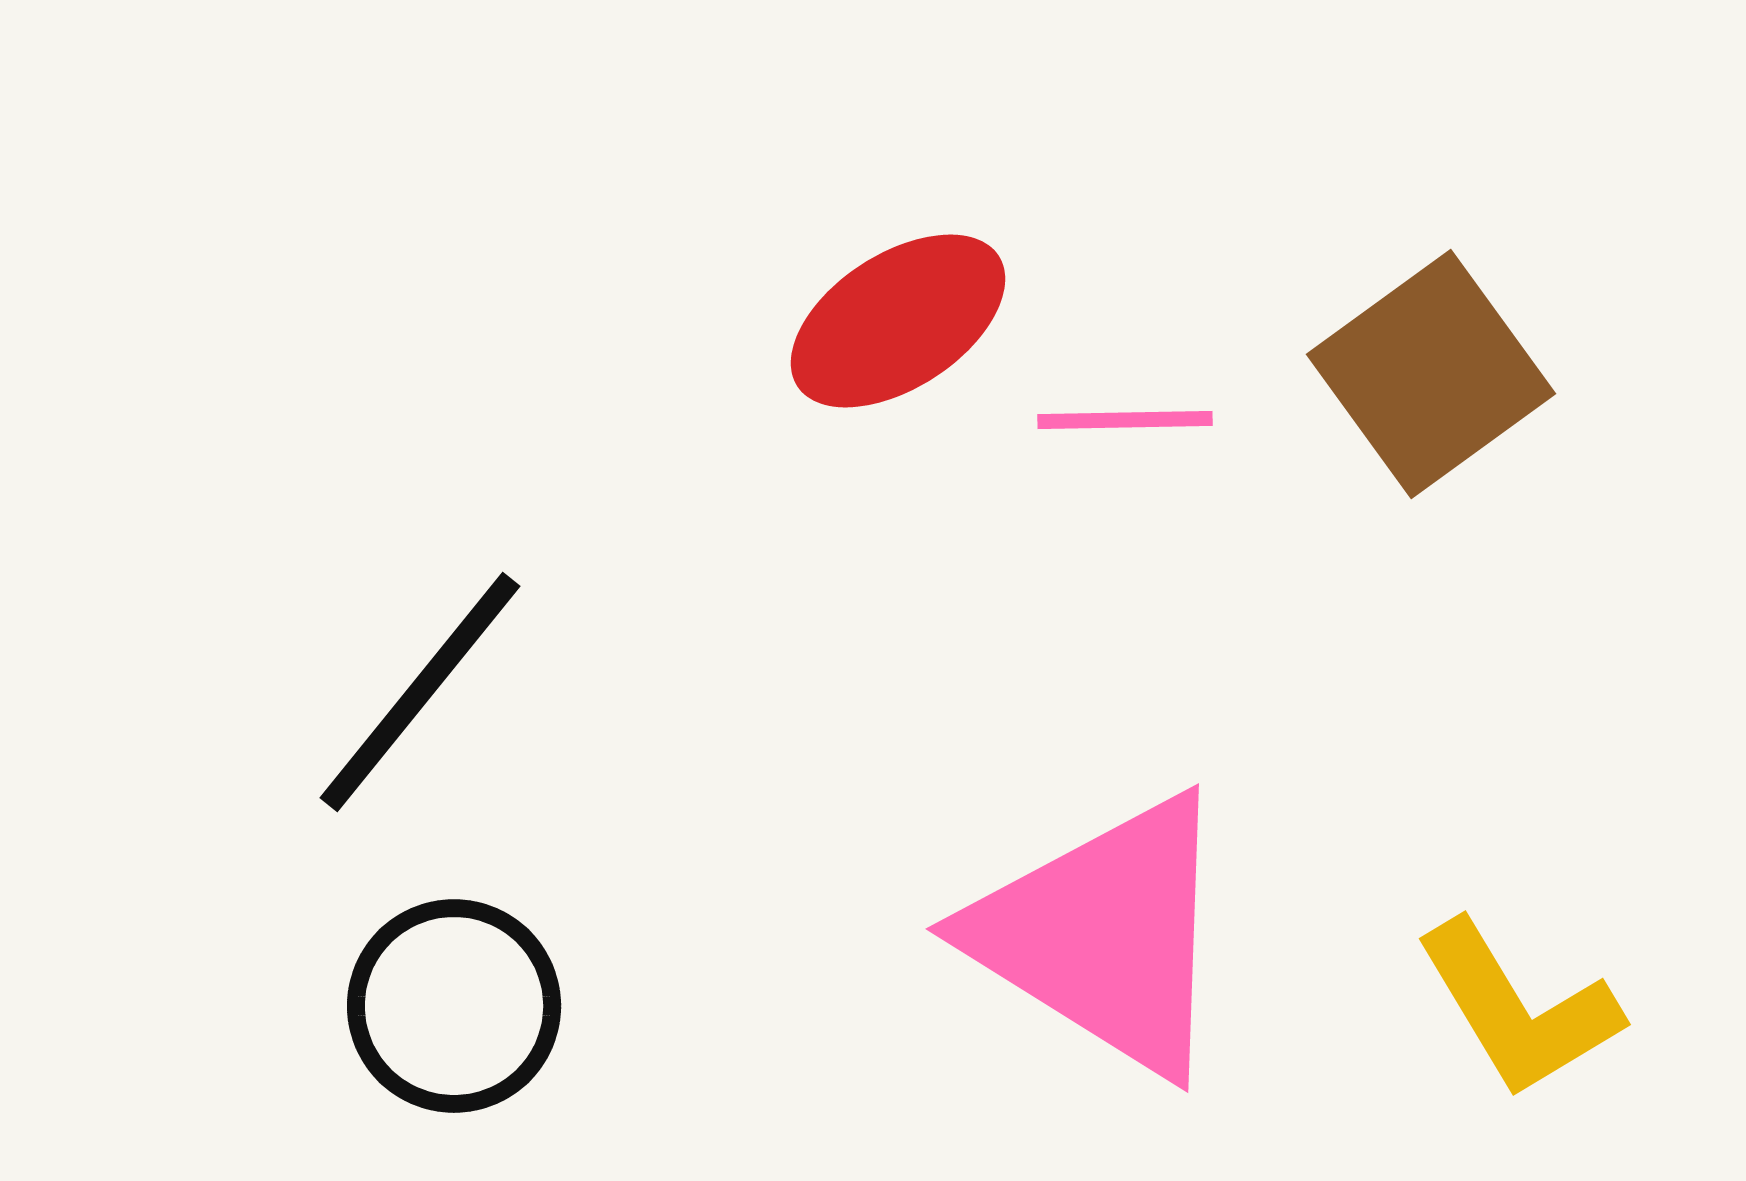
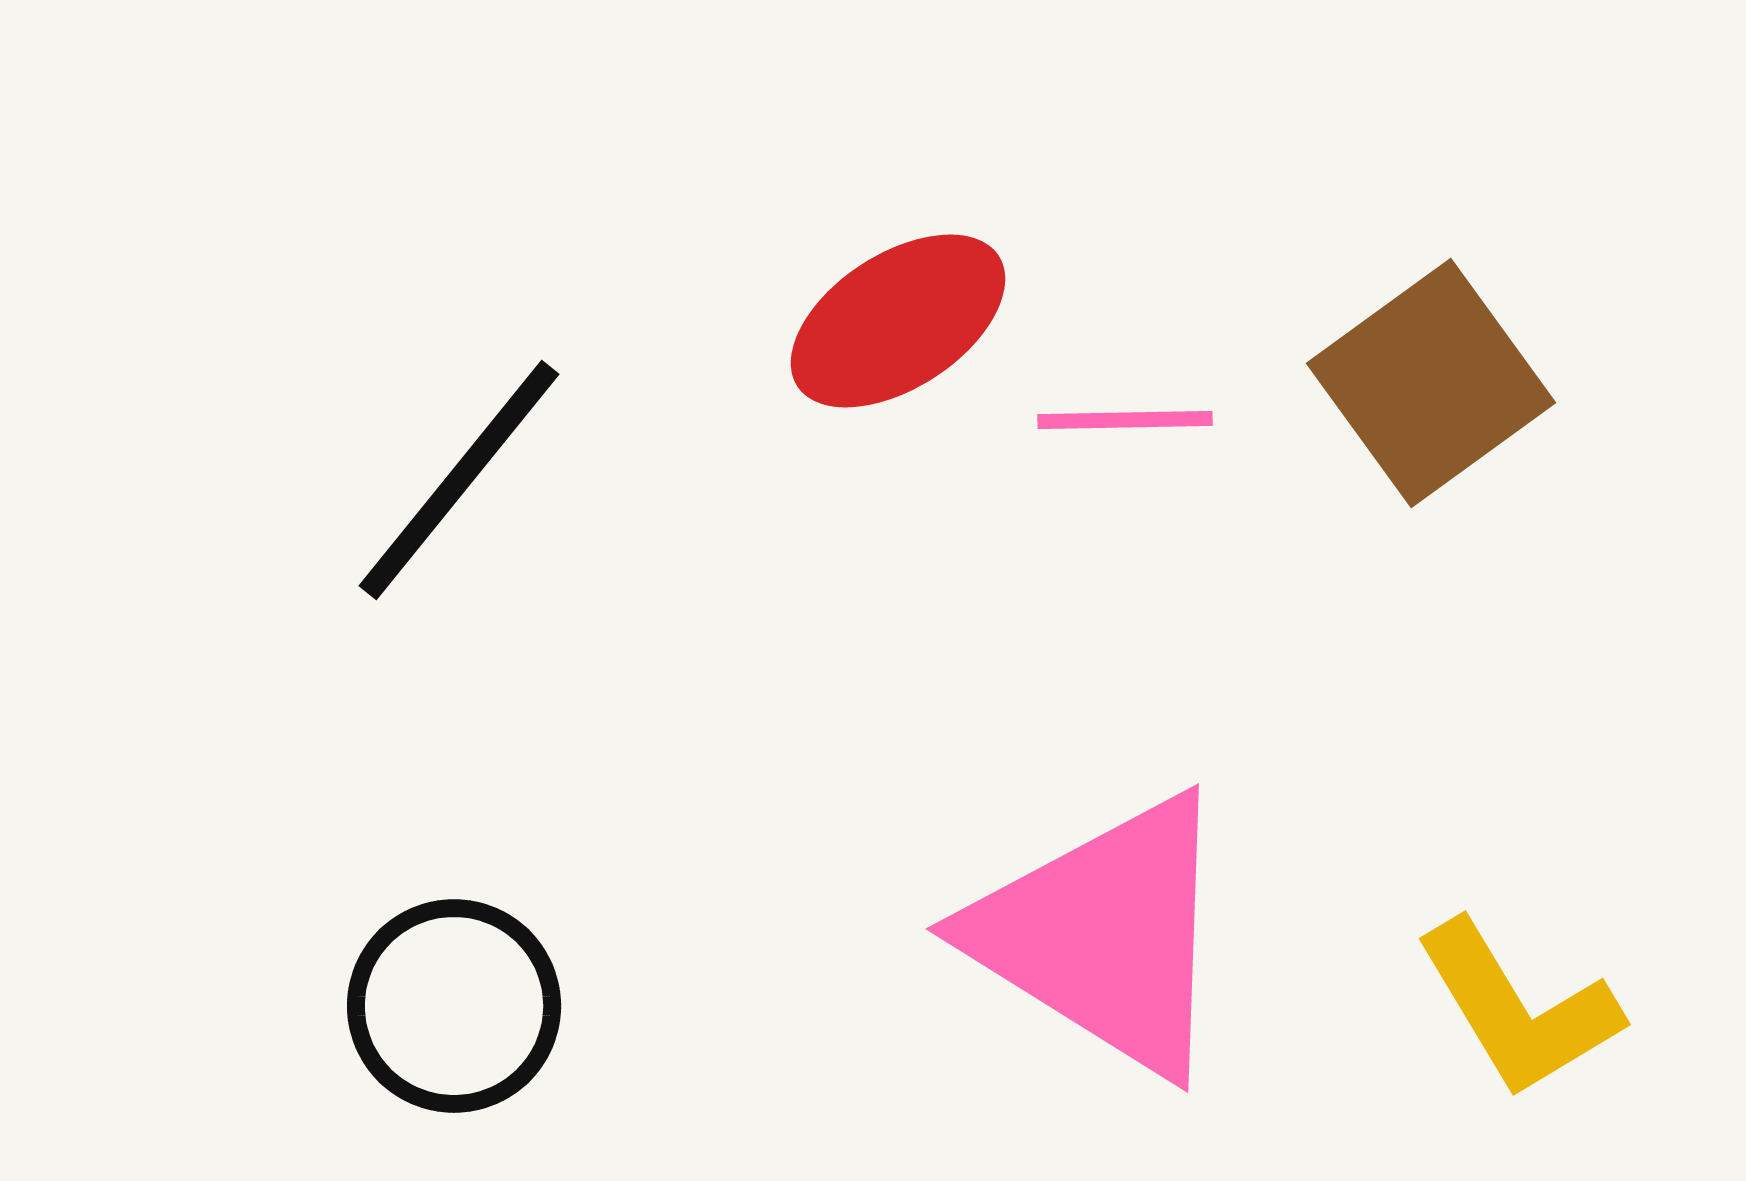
brown square: moved 9 px down
black line: moved 39 px right, 212 px up
